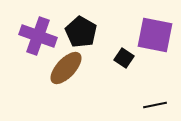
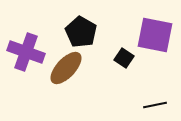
purple cross: moved 12 px left, 16 px down
